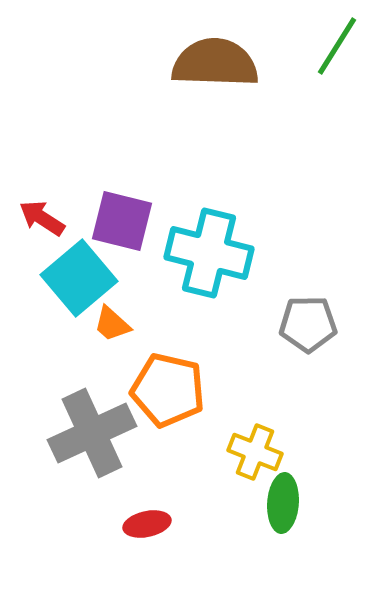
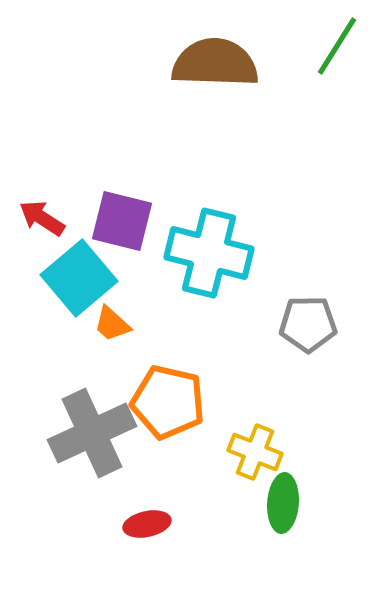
orange pentagon: moved 12 px down
